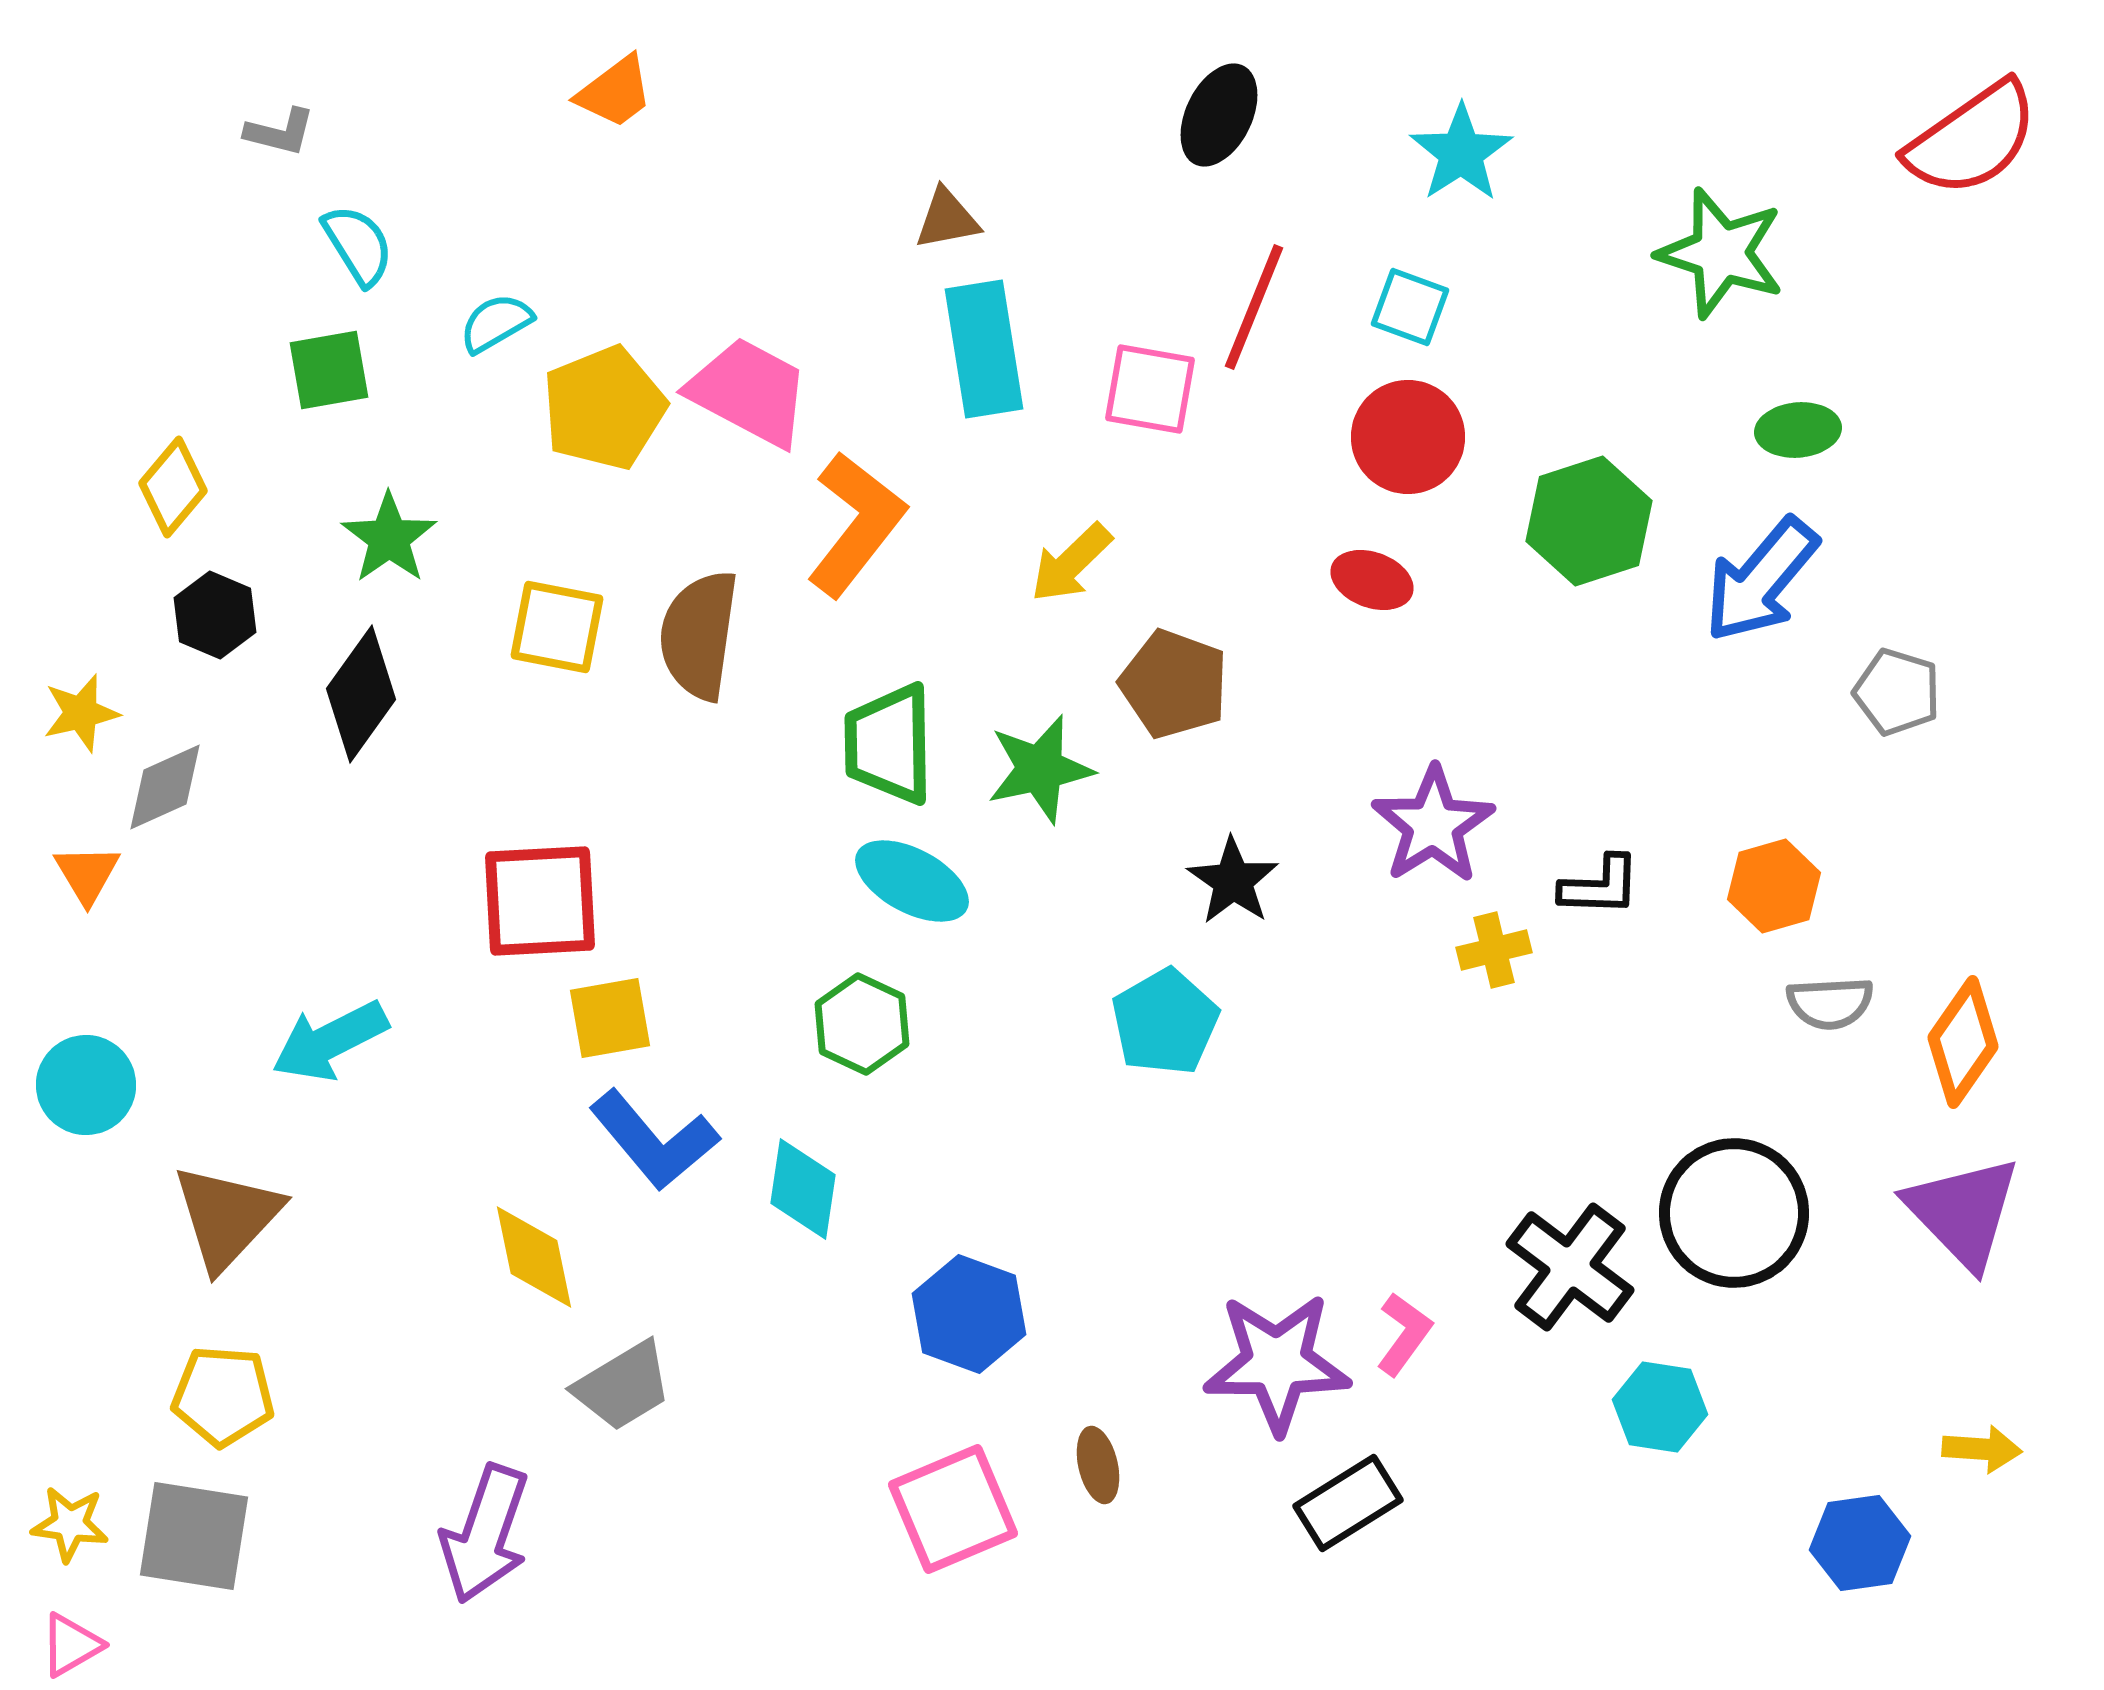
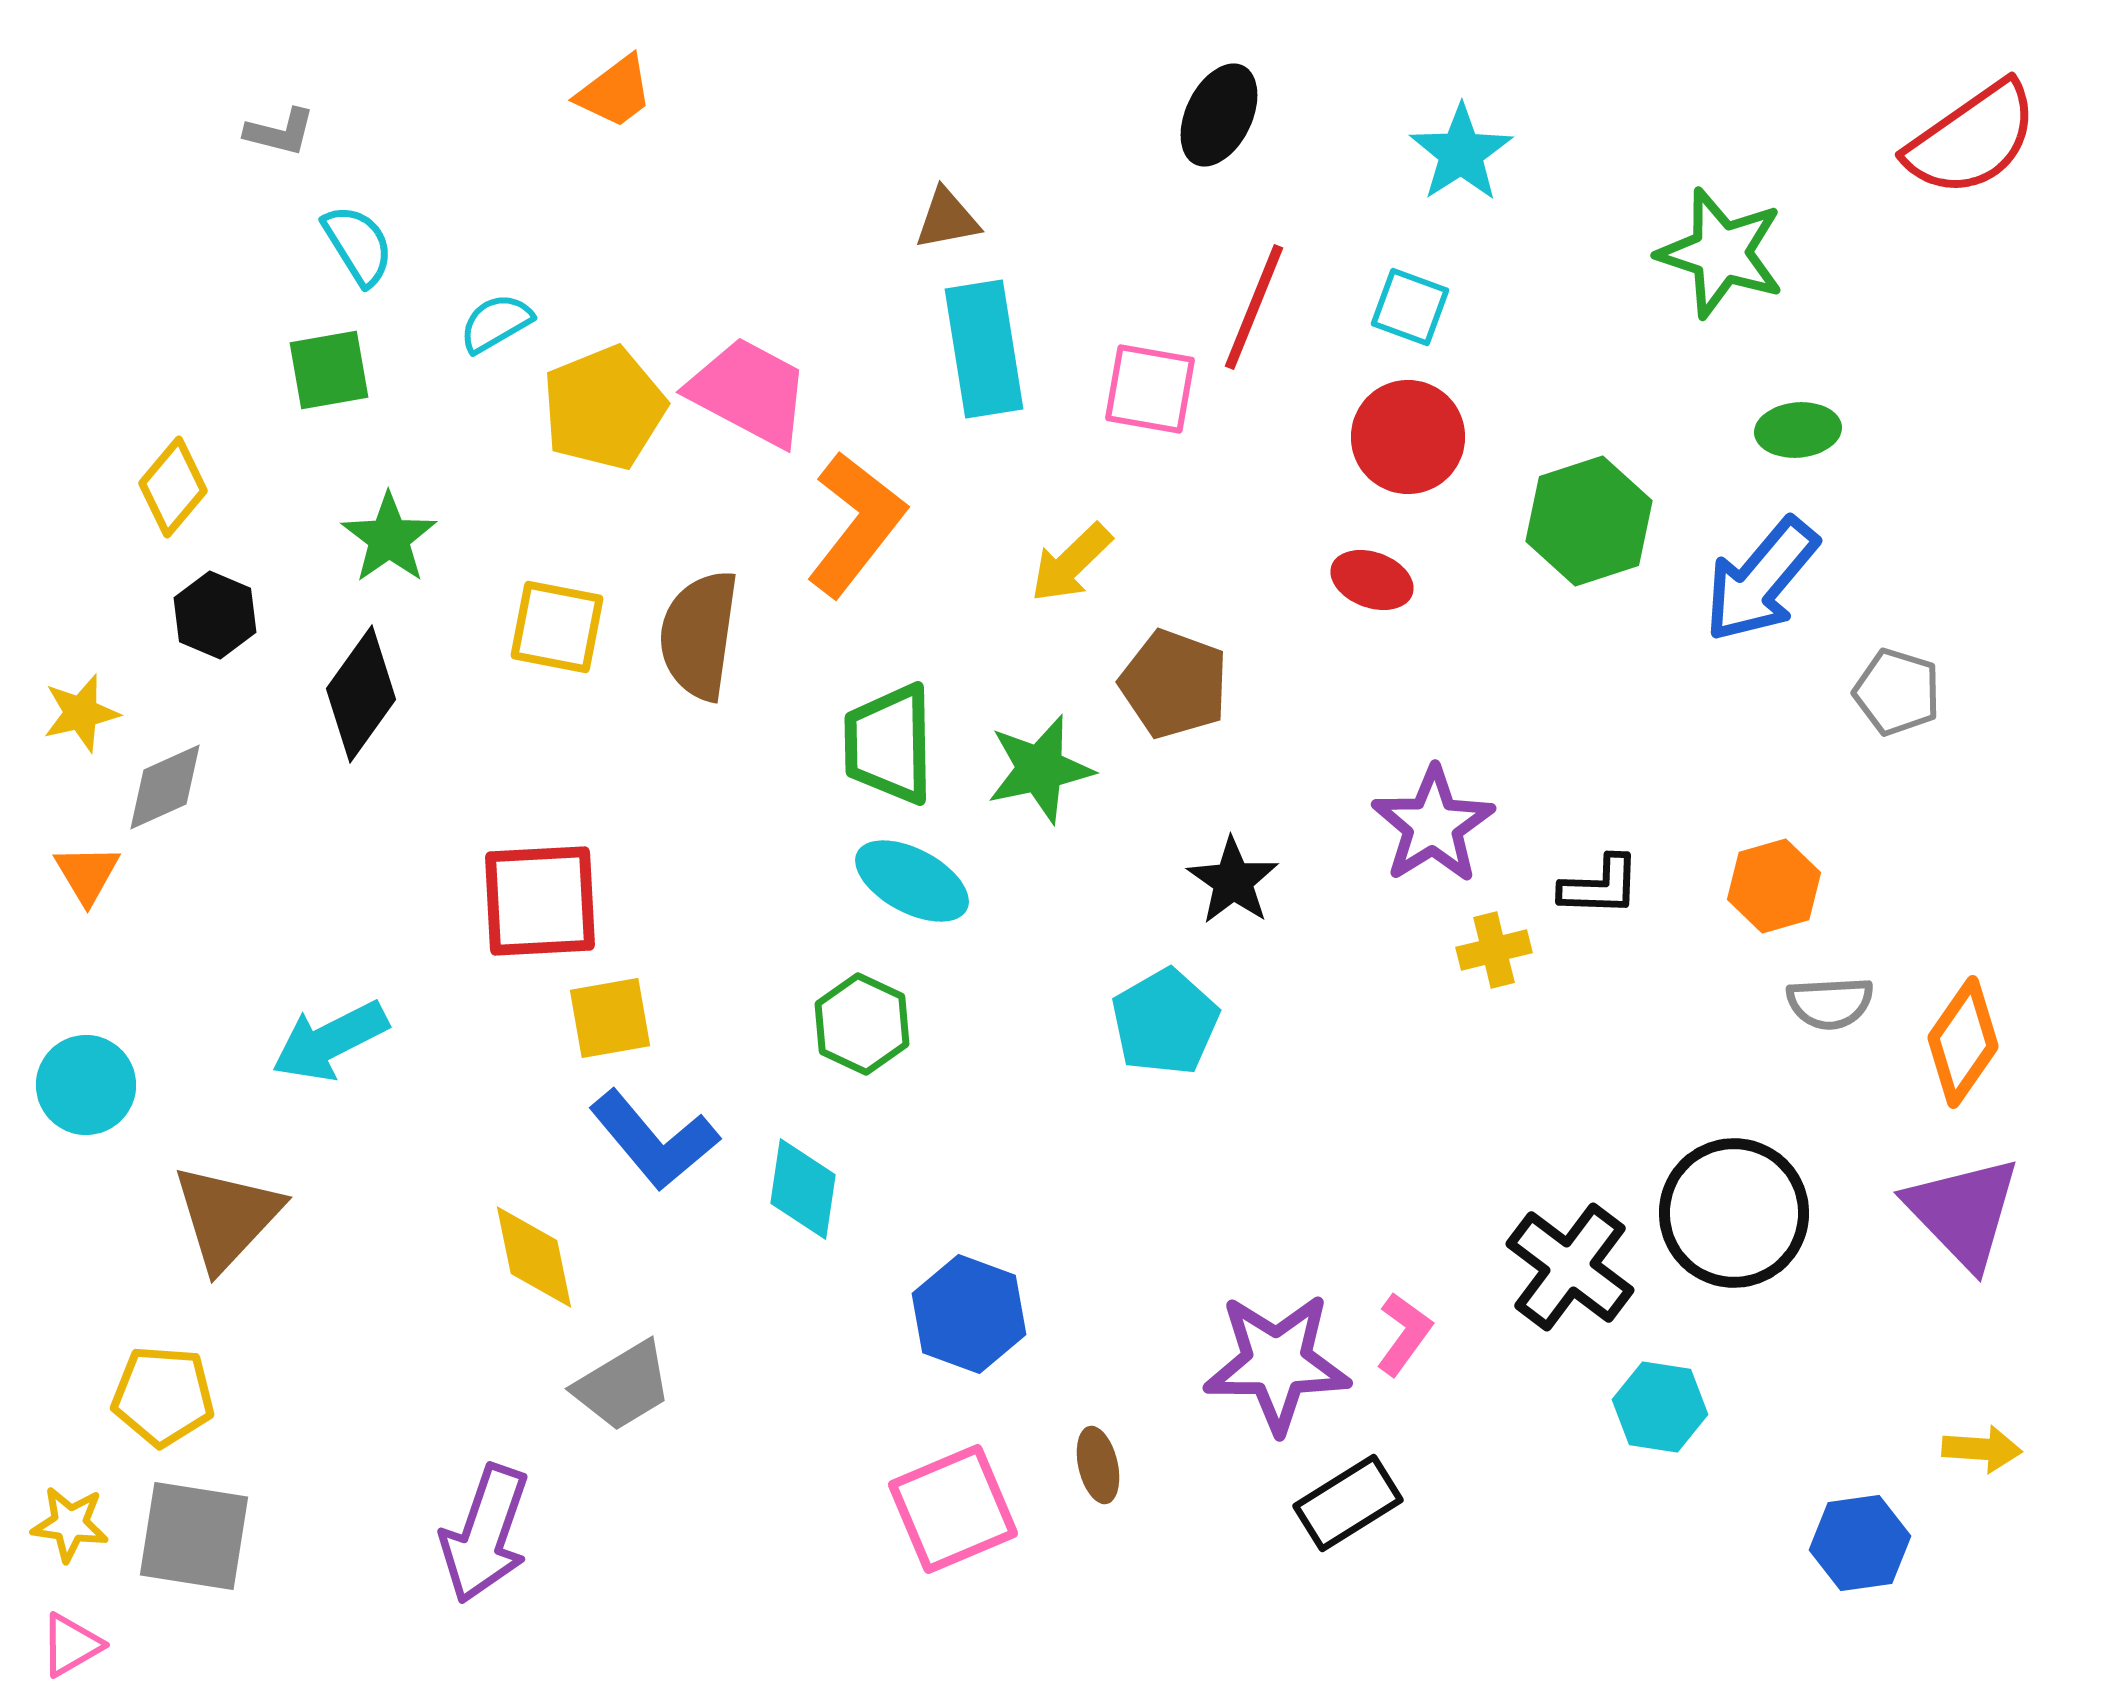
yellow pentagon at (223, 1396): moved 60 px left
